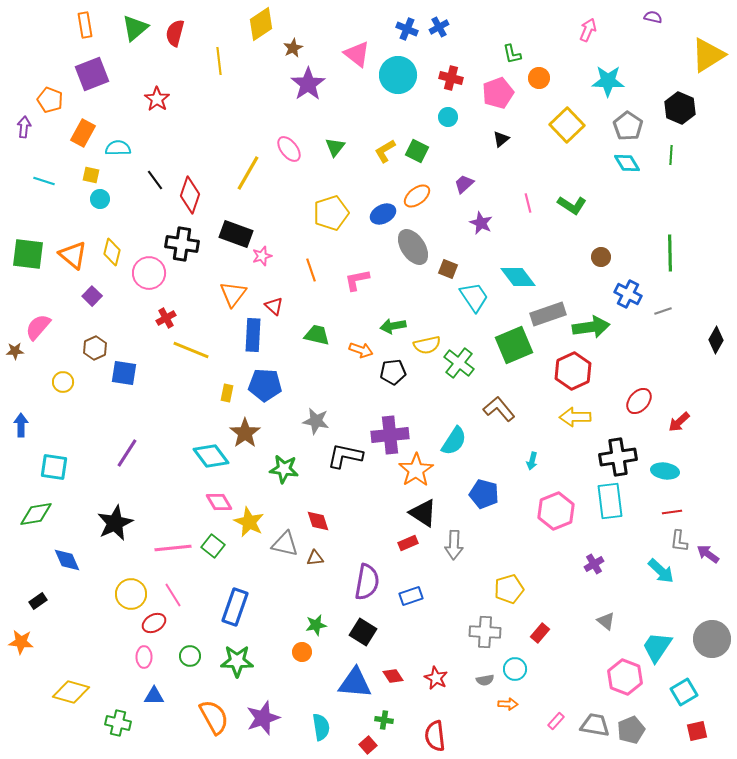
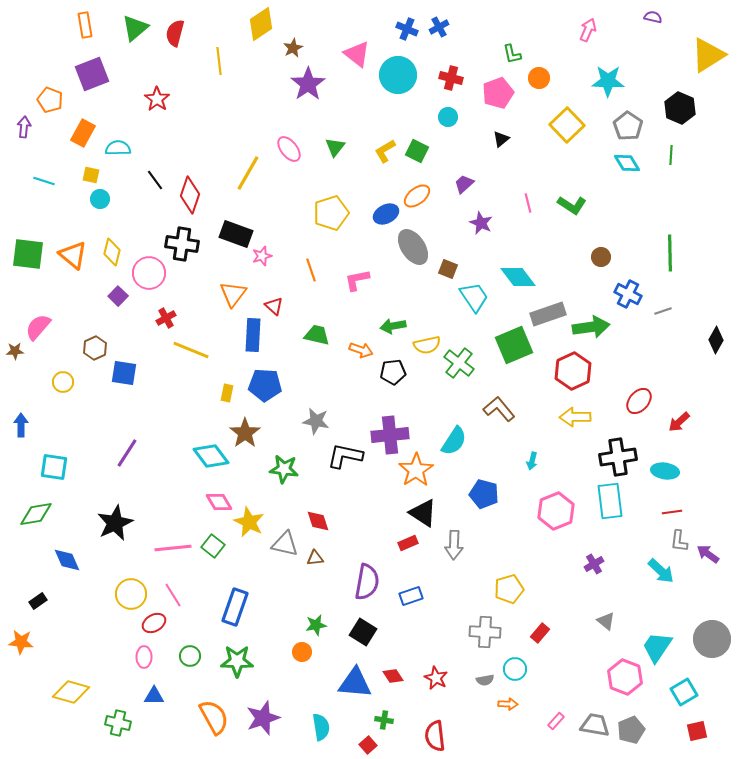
blue ellipse at (383, 214): moved 3 px right
purple square at (92, 296): moved 26 px right
